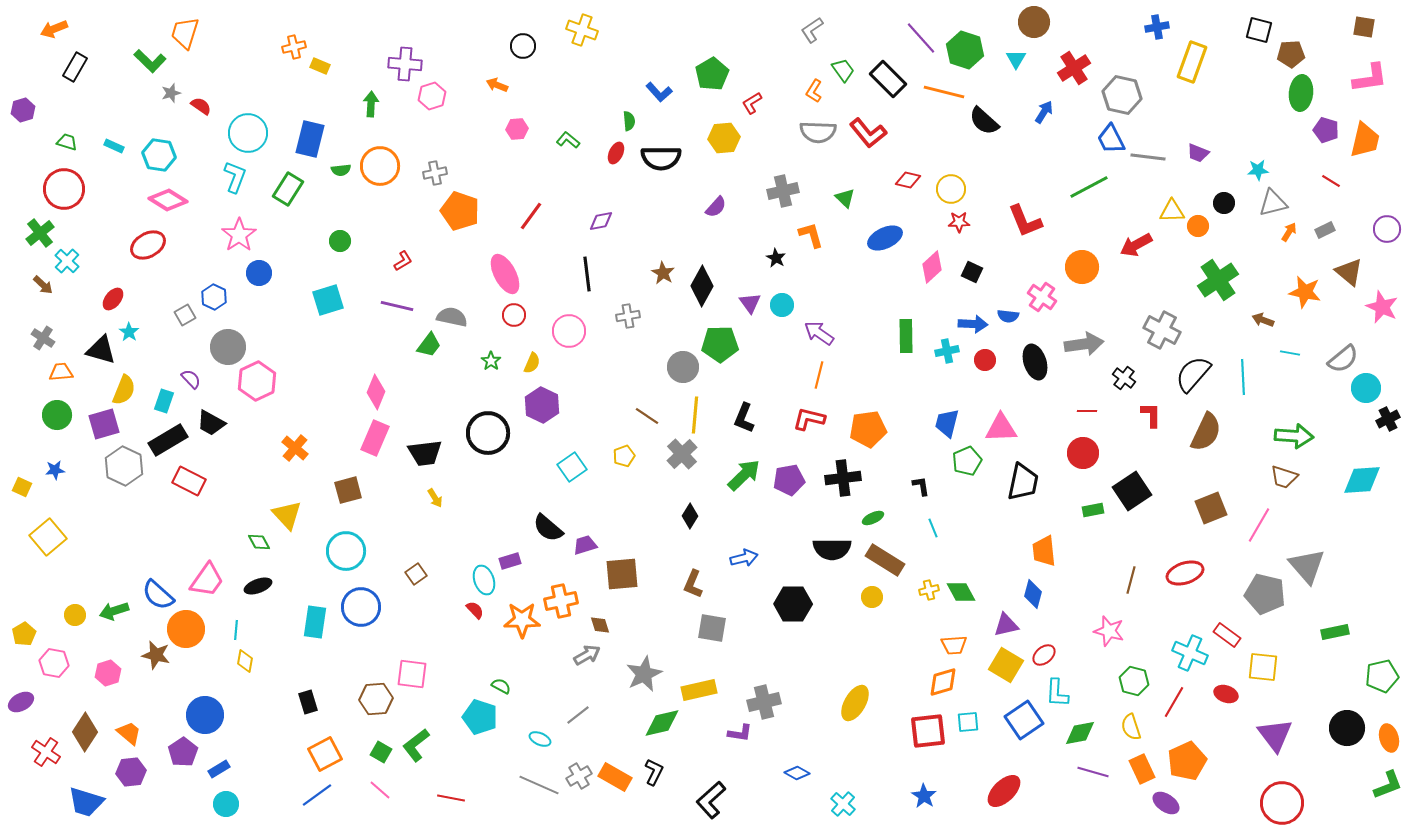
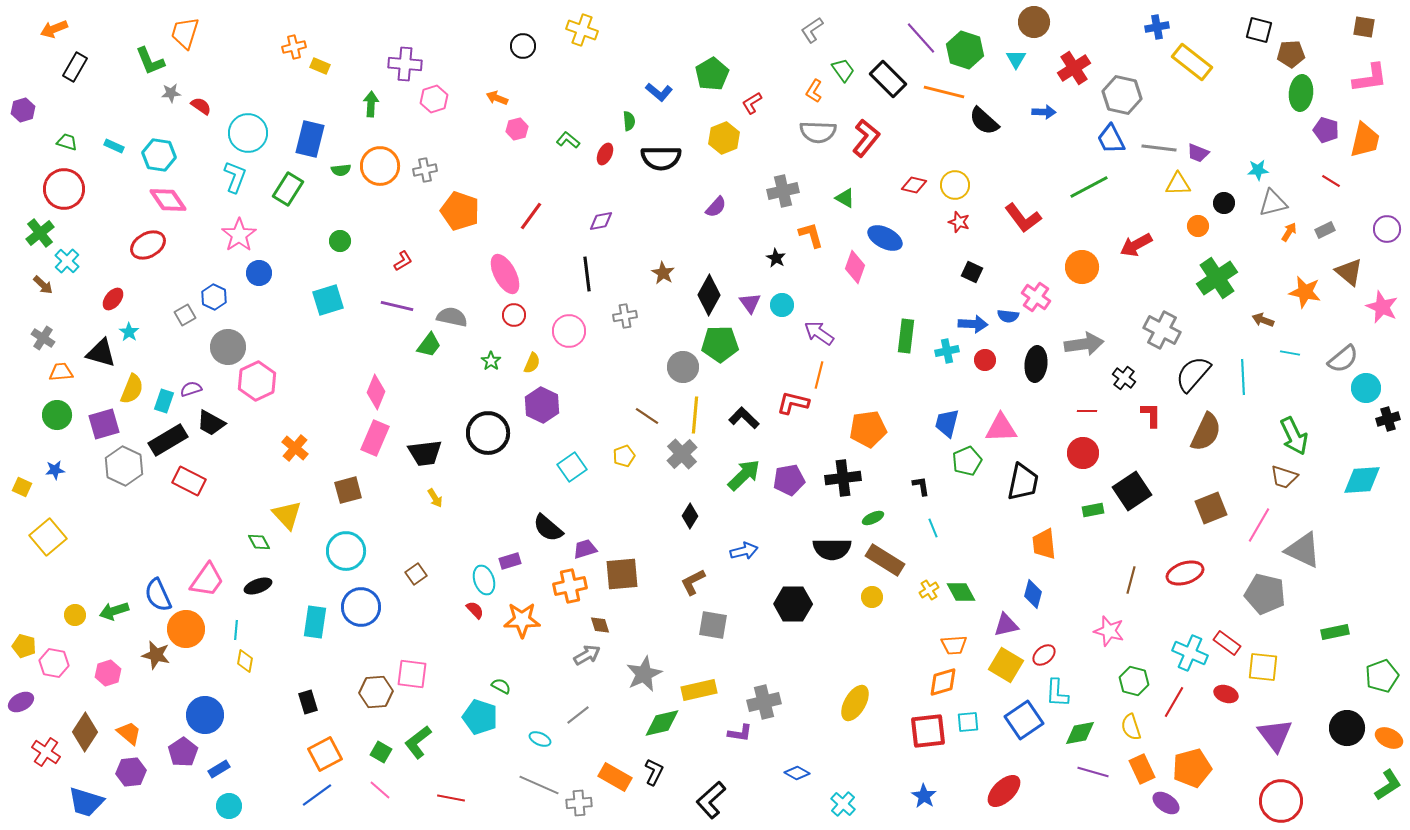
green L-shape at (150, 61): rotated 24 degrees clockwise
yellow rectangle at (1192, 62): rotated 72 degrees counterclockwise
orange arrow at (497, 85): moved 13 px down
blue L-shape at (659, 92): rotated 8 degrees counterclockwise
gray star at (171, 93): rotated 12 degrees clockwise
pink hexagon at (432, 96): moved 2 px right, 3 px down
blue arrow at (1044, 112): rotated 60 degrees clockwise
pink hexagon at (517, 129): rotated 10 degrees counterclockwise
red L-shape at (868, 133): moved 2 px left, 5 px down; rotated 102 degrees counterclockwise
yellow hexagon at (724, 138): rotated 16 degrees counterclockwise
red ellipse at (616, 153): moved 11 px left, 1 px down
gray line at (1148, 157): moved 11 px right, 9 px up
gray cross at (435, 173): moved 10 px left, 3 px up
red diamond at (908, 180): moved 6 px right, 5 px down
yellow circle at (951, 189): moved 4 px right, 4 px up
green triangle at (845, 198): rotated 15 degrees counterclockwise
pink diamond at (168, 200): rotated 24 degrees clockwise
yellow triangle at (1172, 211): moved 6 px right, 27 px up
red L-shape at (1025, 221): moved 2 px left, 3 px up; rotated 15 degrees counterclockwise
red star at (959, 222): rotated 20 degrees clockwise
blue ellipse at (885, 238): rotated 52 degrees clockwise
pink diamond at (932, 267): moved 77 px left; rotated 28 degrees counterclockwise
green cross at (1218, 280): moved 1 px left, 2 px up
black diamond at (702, 286): moved 7 px right, 9 px down
pink cross at (1042, 297): moved 6 px left
gray cross at (628, 316): moved 3 px left
green rectangle at (906, 336): rotated 8 degrees clockwise
black triangle at (101, 350): moved 3 px down
black ellipse at (1035, 362): moved 1 px right, 2 px down; rotated 24 degrees clockwise
purple semicircle at (191, 379): moved 10 px down; rotated 65 degrees counterclockwise
yellow semicircle at (124, 390): moved 8 px right, 1 px up
black L-shape at (744, 418): rotated 112 degrees clockwise
red L-shape at (809, 419): moved 16 px left, 16 px up
black cross at (1388, 419): rotated 10 degrees clockwise
green arrow at (1294, 436): rotated 60 degrees clockwise
purple trapezoid at (585, 545): moved 4 px down
orange trapezoid at (1044, 551): moved 7 px up
blue arrow at (744, 558): moved 7 px up
gray triangle at (1307, 566): moved 4 px left, 16 px up; rotated 24 degrees counterclockwise
brown L-shape at (693, 584): moved 2 px up; rotated 40 degrees clockwise
yellow cross at (929, 590): rotated 18 degrees counterclockwise
blue semicircle at (158, 595): rotated 24 degrees clockwise
orange cross at (561, 601): moved 9 px right, 15 px up
gray square at (712, 628): moved 1 px right, 3 px up
yellow pentagon at (24, 634): moved 12 px down; rotated 25 degrees counterclockwise
red rectangle at (1227, 635): moved 8 px down
green pentagon at (1382, 676): rotated 8 degrees counterclockwise
brown hexagon at (376, 699): moved 7 px up
orange ellipse at (1389, 738): rotated 48 degrees counterclockwise
green L-shape at (416, 745): moved 2 px right, 3 px up
orange pentagon at (1187, 761): moved 5 px right, 7 px down; rotated 9 degrees clockwise
gray cross at (579, 776): moved 27 px down; rotated 25 degrees clockwise
green L-shape at (1388, 785): rotated 12 degrees counterclockwise
red circle at (1282, 803): moved 1 px left, 2 px up
cyan circle at (226, 804): moved 3 px right, 2 px down
